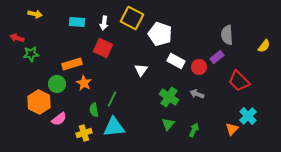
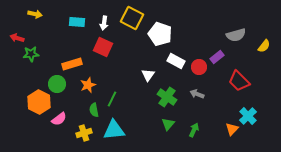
gray semicircle: moved 9 px right; rotated 102 degrees counterclockwise
red square: moved 1 px up
white triangle: moved 7 px right, 5 px down
orange star: moved 4 px right, 2 px down; rotated 21 degrees clockwise
green cross: moved 2 px left
cyan triangle: moved 3 px down
